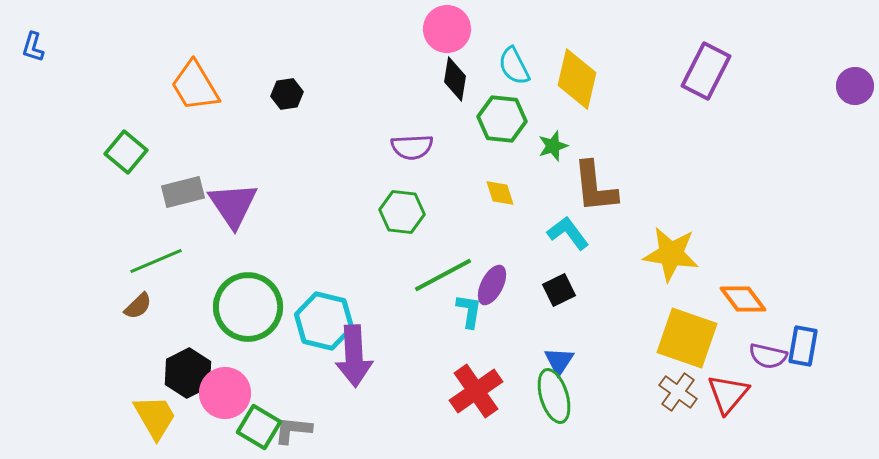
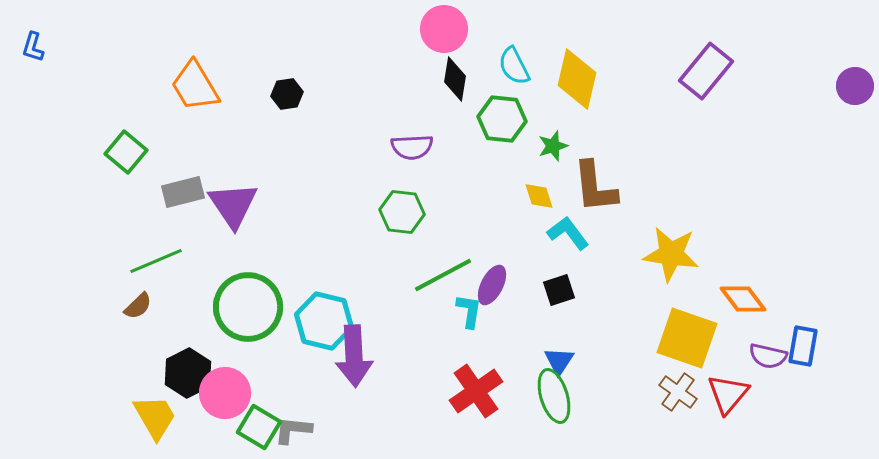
pink circle at (447, 29): moved 3 px left
purple rectangle at (706, 71): rotated 12 degrees clockwise
yellow diamond at (500, 193): moved 39 px right, 3 px down
black square at (559, 290): rotated 8 degrees clockwise
